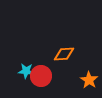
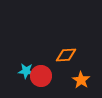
orange diamond: moved 2 px right, 1 px down
orange star: moved 8 px left
